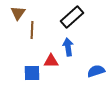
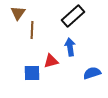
black rectangle: moved 1 px right, 1 px up
blue arrow: moved 2 px right
red triangle: rotated 14 degrees counterclockwise
blue semicircle: moved 4 px left, 2 px down
